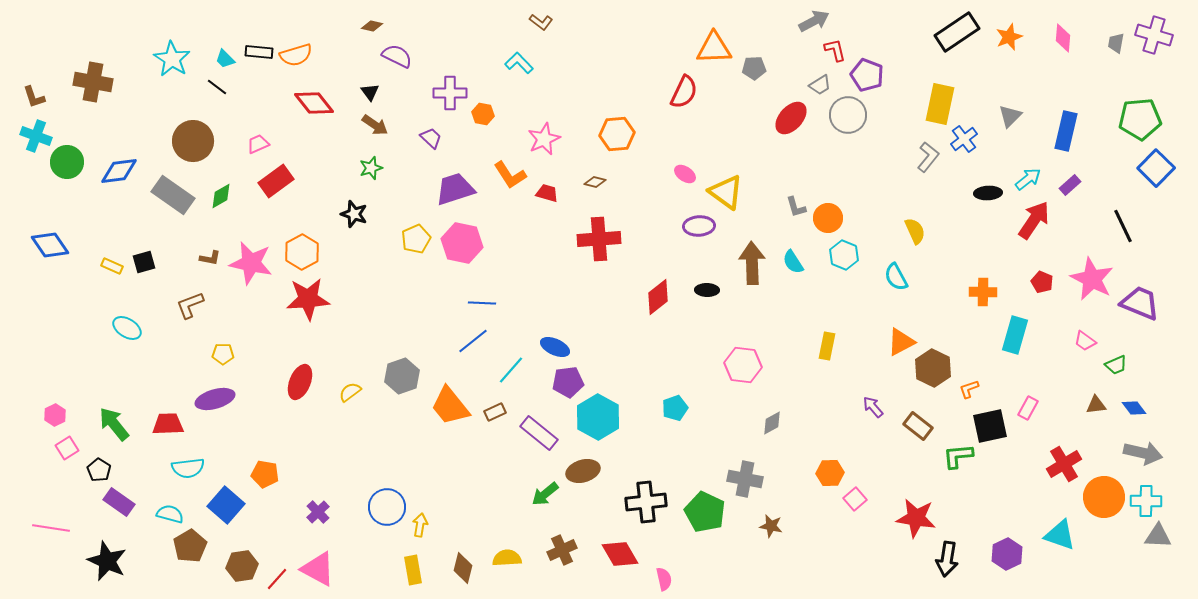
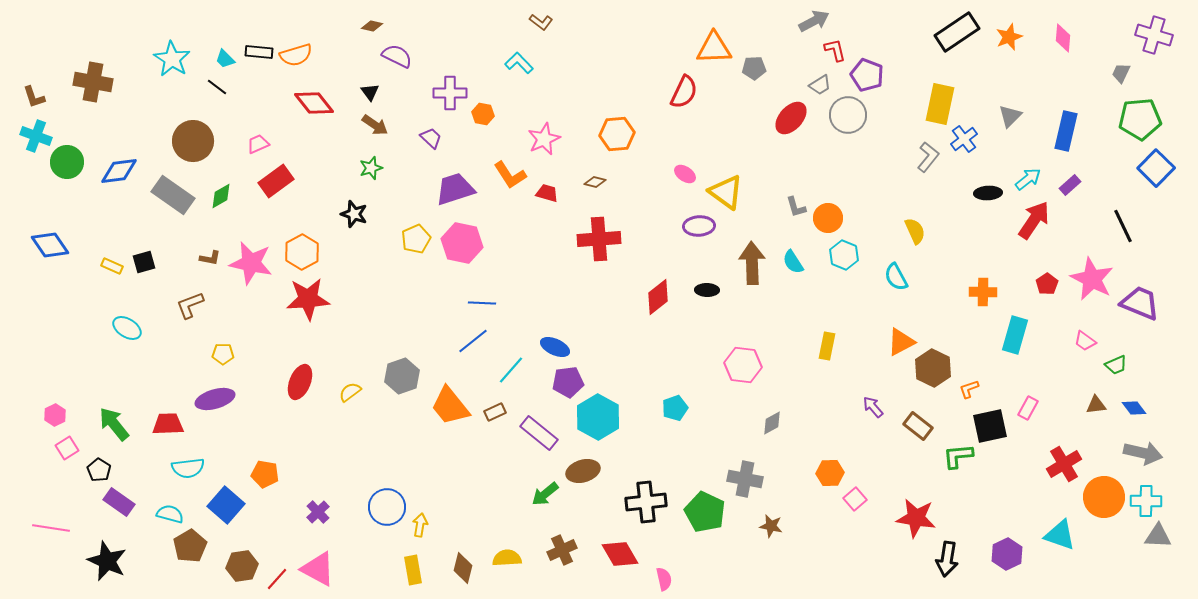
gray trapezoid at (1116, 43): moved 5 px right, 30 px down; rotated 15 degrees clockwise
red pentagon at (1042, 282): moved 5 px right, 2 px down; rotated 15 degrees clockwise
